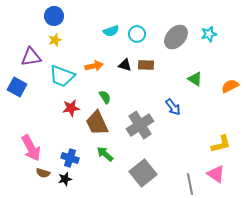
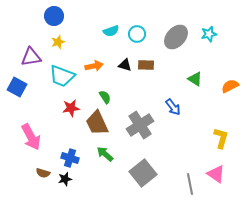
yellow star: moved 3 px right, 2 px down
yellow L-shape: moved 6 px up; rotated 60 degrees counterclockwise
pink arrow: moved 11 px up
